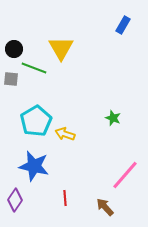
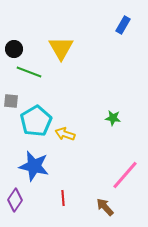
green line: moved 5 px left, 4 px down
gray square: moved 22 px down
green star: rotated 14 degrees counterclockwise
red line: moved 2 px left
